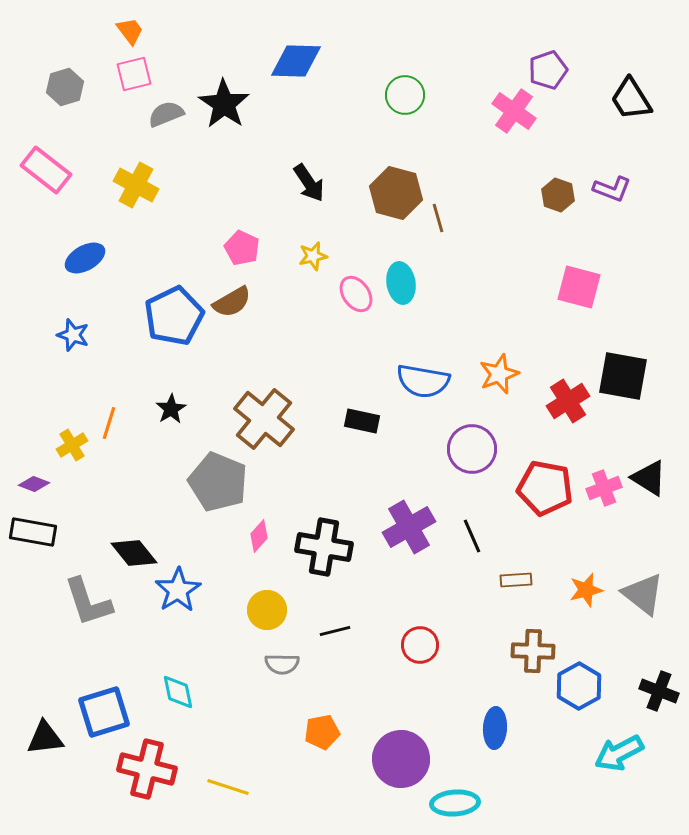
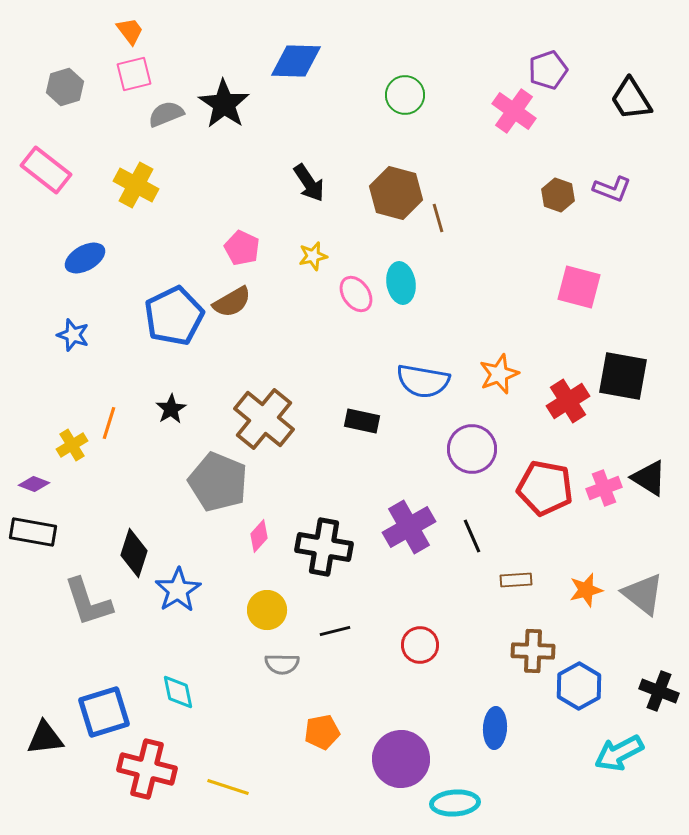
black diamond at (134, 553): rotated 57 degrees clockwise
